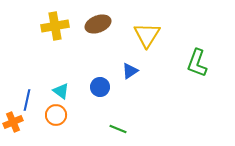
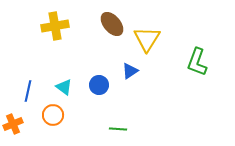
brown ellipse: moved 14 px right; rotated 70 degrees clockwise
yellow triangle: moved 4 px down
green L-shape: moved 1 px up
blue circle: moved 1 px left, 2 px up
cyan triangle: moved 3 px right, 4 px up
blue line: moved 1 px right, 9 px up
orange circle: moved 3 px left
orange cross: moved 2 px down
green line: rotated 18 degrees counterclockwise
